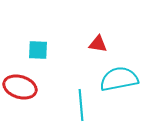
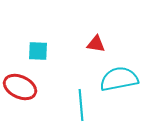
red triangle: moved 2 px left
cyan square: moved 1 px down
red ellipse: rotated 8 degrees clockwise
